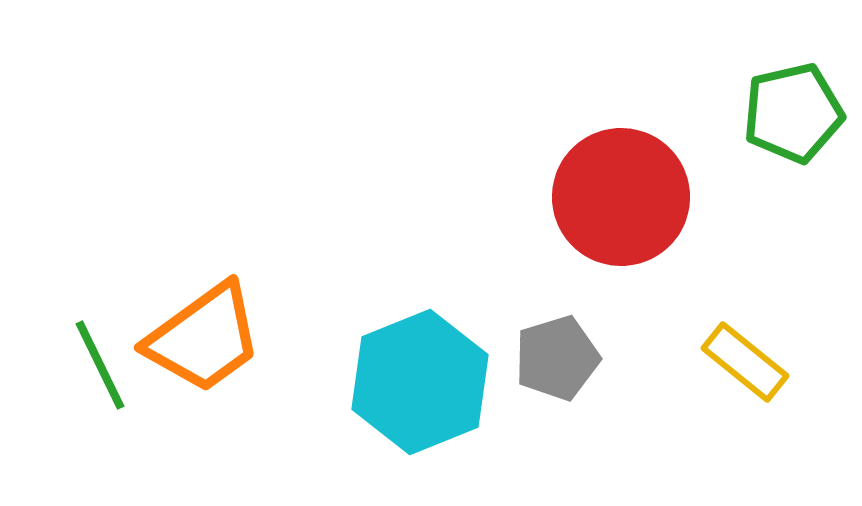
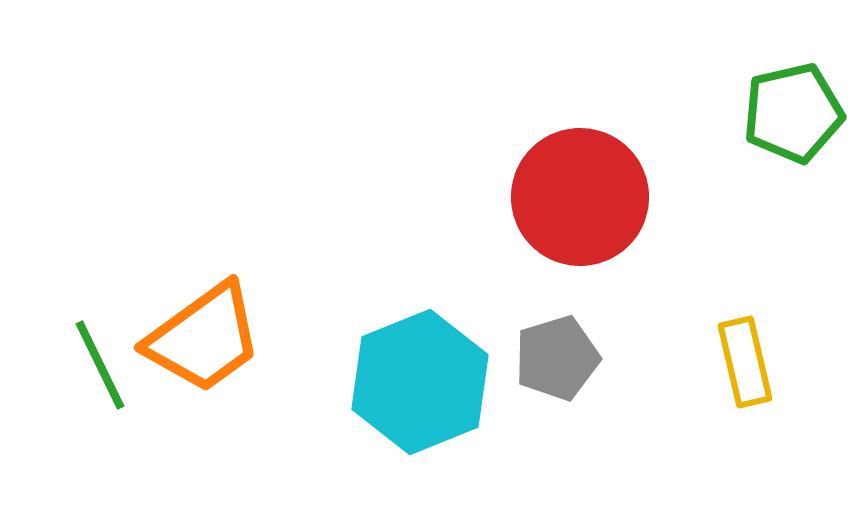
red circle: moved 41 px left
yellow rectangle: rotated 38 degrees clockwise
